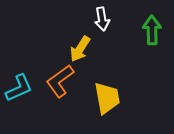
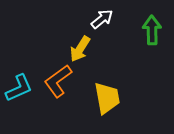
white arrow: rotated 120 degrees counterclockwise
orange L-shape: moved 2 px left
